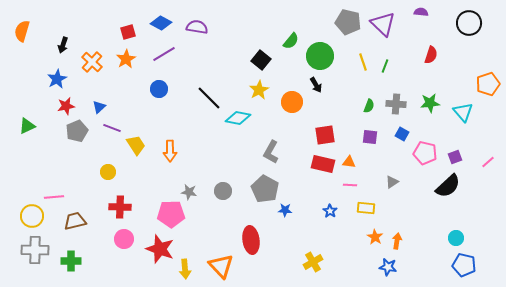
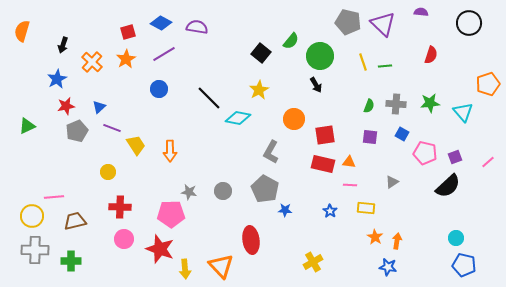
black square at (261, 60): moved 7 px up
green line at (385, 66): rotated 64 degrees clockwise
orange circle at (292, 102): moved 2 px right, 17 px down
